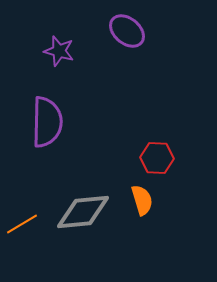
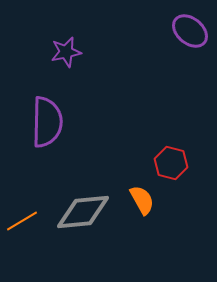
purple ellipse: moved 63 px right
purple star: moved 7 px right, 1 px down; rotated 28 degrees counterclockwise
red hexagon: moved 14 px right, 5 px down; rotated 12 degrees clockwise
orange semicircle: rotated 12 degrees counterclockwise
orange line: moved 3 px up
